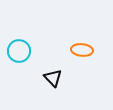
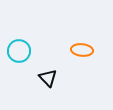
black triangle: moved 5 px left
